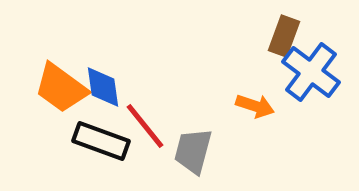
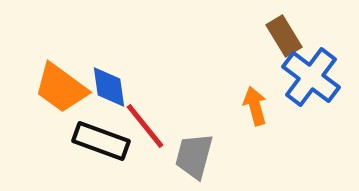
brown rectangle: rotated 51 degrees counterclockwise
blue cross: moved 5 px down
blue diamond: moved 6 px right
orange arrow: rotated 123 degrees counterclockwise
gray trapezoid: moved 1 px right, 5 px down
